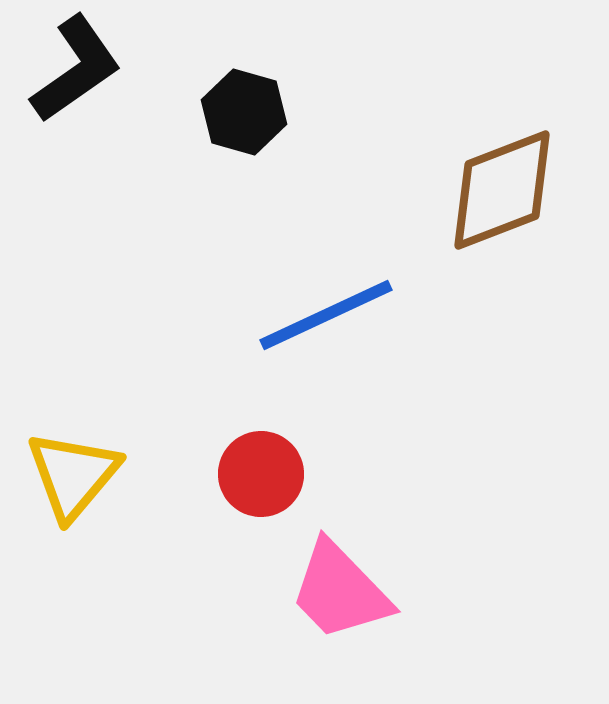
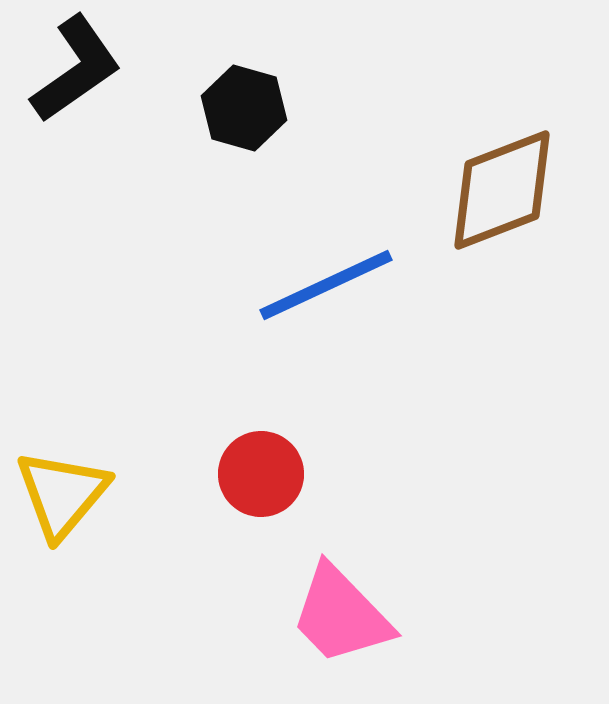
black hexagon: moved 4 px up
blue line: moved 30 px up
yellow triangle: moved 11 px left, 19 px down
pink trapezoid: moved 1 px right, 24 px down
